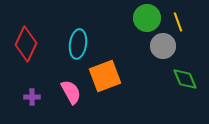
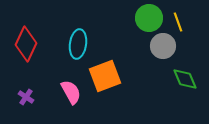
green circle: moved 2 px right
purple cross: moved 6 px left; rotated 35 degrees clockwise
